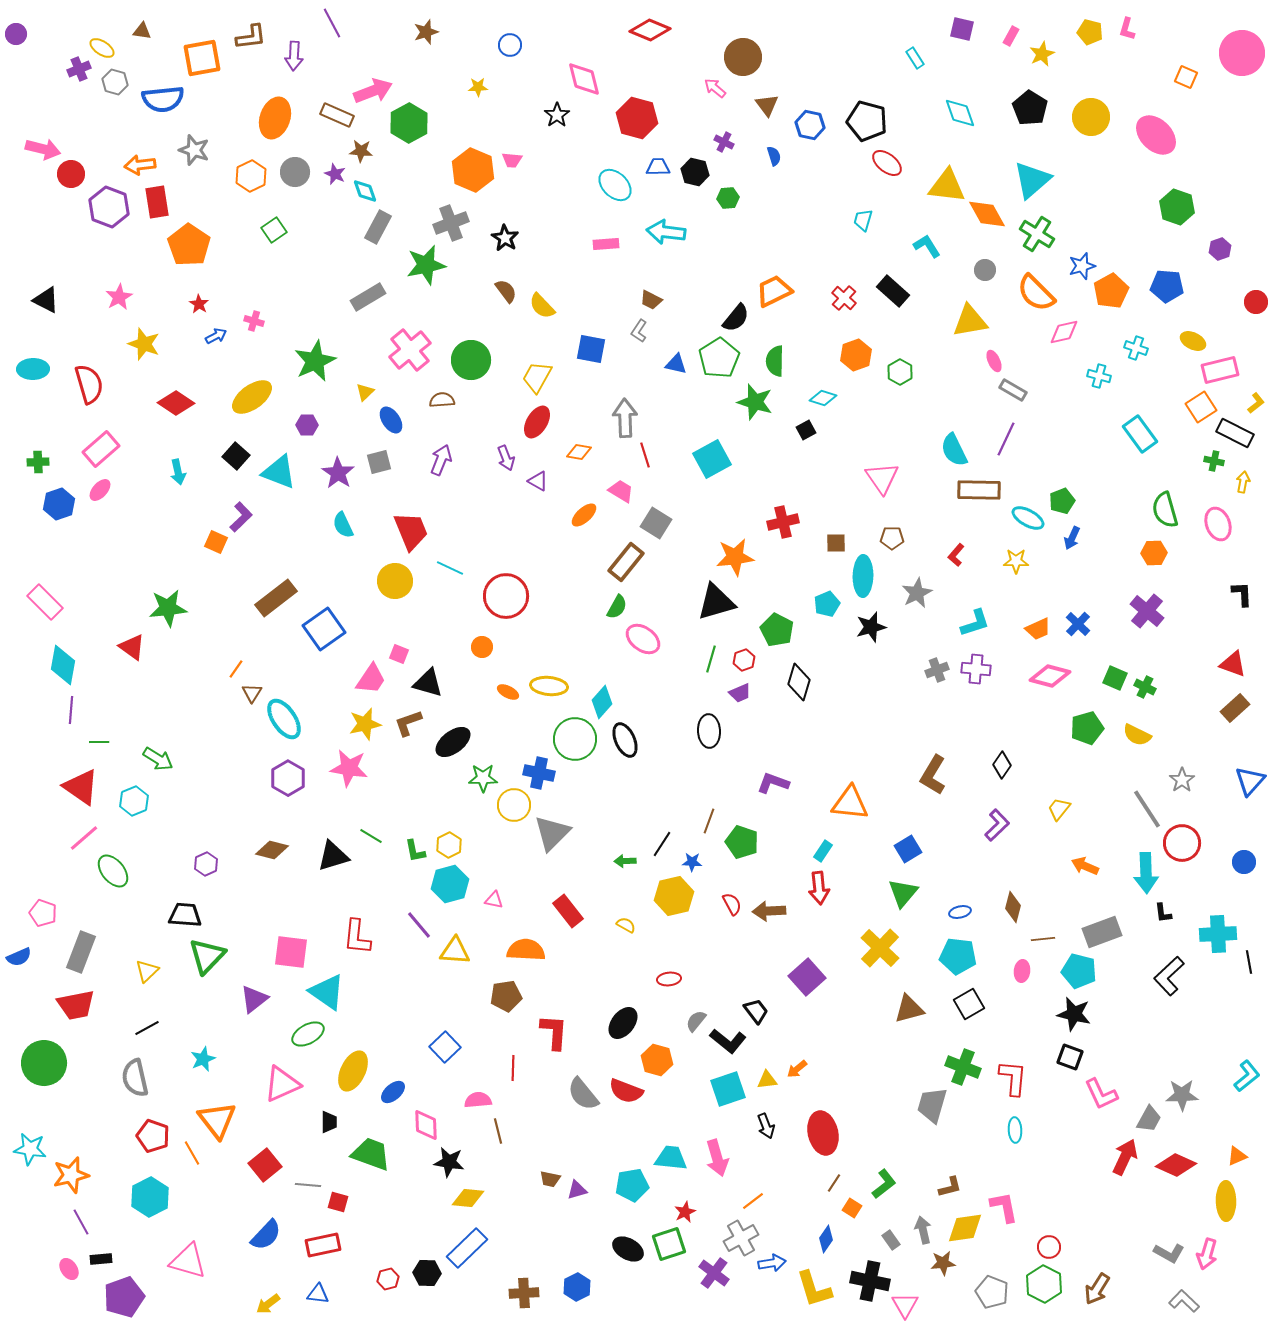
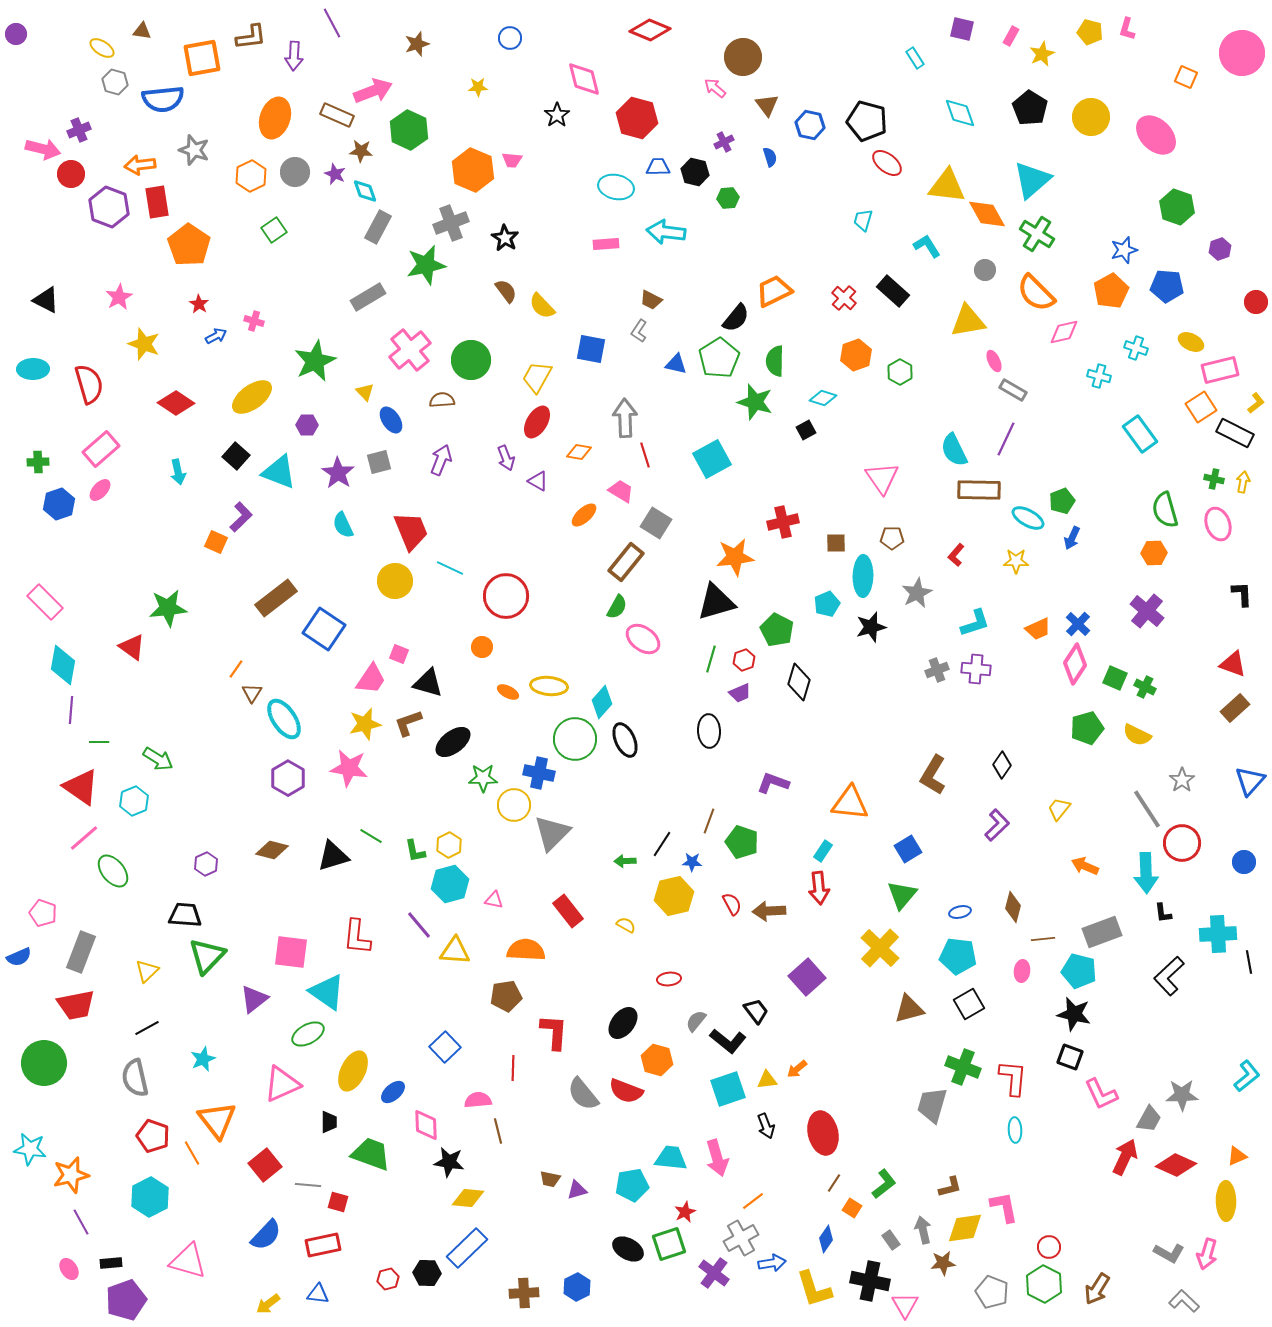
brown star at (426, 32): moved 9 px left, 12 px down
blue circle at (510, 45): moved 7 px up
purple cross at (79, 69): moved 61 px down
green hexagon at (409, 123): moved 7 px down; rotated 6 degrees counterclockwise
purple cross at (724, 142): rotated 36 degrees clockwise
blue semicircle at (774, 156): moved 4 px left, 1 px down
cyan ellipse at (615, 185): moved 1 px right, 2 px down; rotated 32 degrees counterclockwise
blue star at (1082, 266): moved 42 px right, 16 px up
yellow triangle at (970, 321): moved 2 px left
yellow ellipse at (1193, 341): moved 2 px left, 1 px down
yellow triangle at (365, 392): rotated 30 degrees counterclockwise
green cross at (1214, 461): moved 18 px down
blue square at (324, 629): rotated 21 degrees counterclockwise
pink diamond at (1050, 676): moved 25 px right, 12 px up; rotated 72 degrees counterclockwise
green triangle at (903, 893): moved 1 px left, 2 px down
black rectangle at (101, 1259): moved 10 px right, 4 px down
purple pentagon at (124, 1297): moved 2 px right, 3 px down
